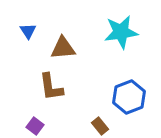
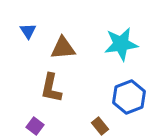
cyan star: moved 12 px down
brown L-shape: moved 1 px down; rotated 20 degrees clockwise
